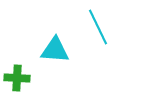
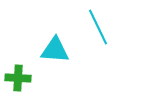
green cross: moved 1 px right
